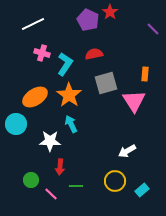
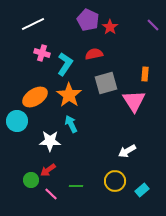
red star: moved 15 px down
purple line: moved 4 px up
cyan circle: moved 1 px right, 3 px up
red arrow: moved 12 px left, 3 px down; rotated 49 degrees clockwise
